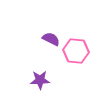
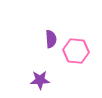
purple semicircle: rotated 60 degrees clockwise
